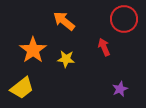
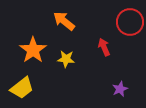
red circle: moved 6 px right, 3 px down
